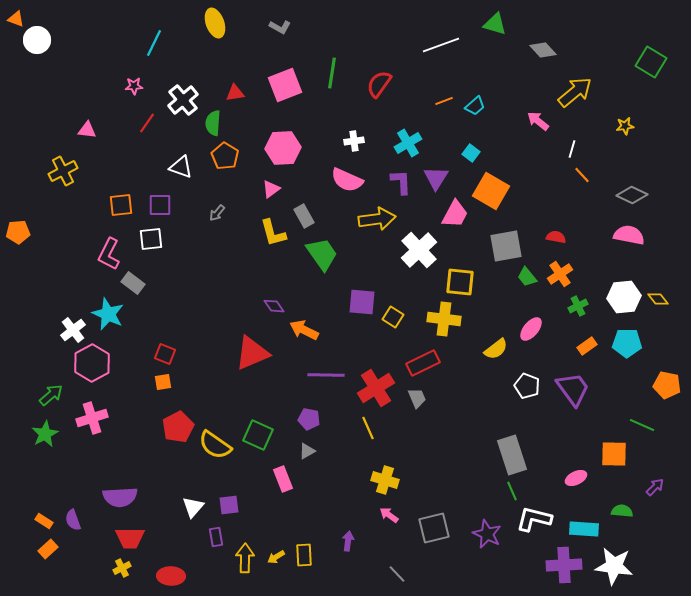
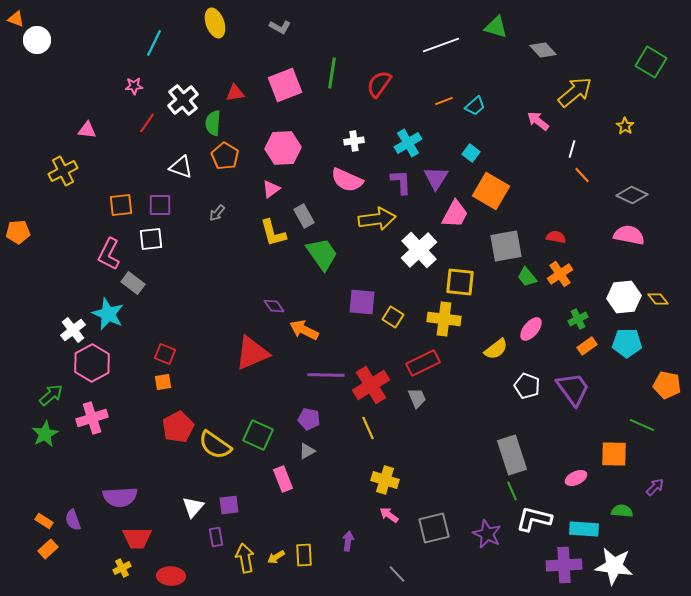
green triangle at (495, 24): moved 1 px right, 3 px down
yellow star at (625, 126): rotated 30 degrees counterclockwise
green cross at (578, 306): moved 13 px down
red cross at (376, 388): moved 5 px left, 3 px up
red trapezoid at (130, 538): moved 7 px right
yellow arrow at (245, 558): rotated 12 degrees counterclockwise
